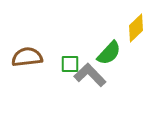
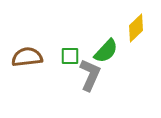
green semicircle: moved 3 px left, 2 px up
green square: moved 8 px up
gray L-shape: rotated 68 degrees clockwise
